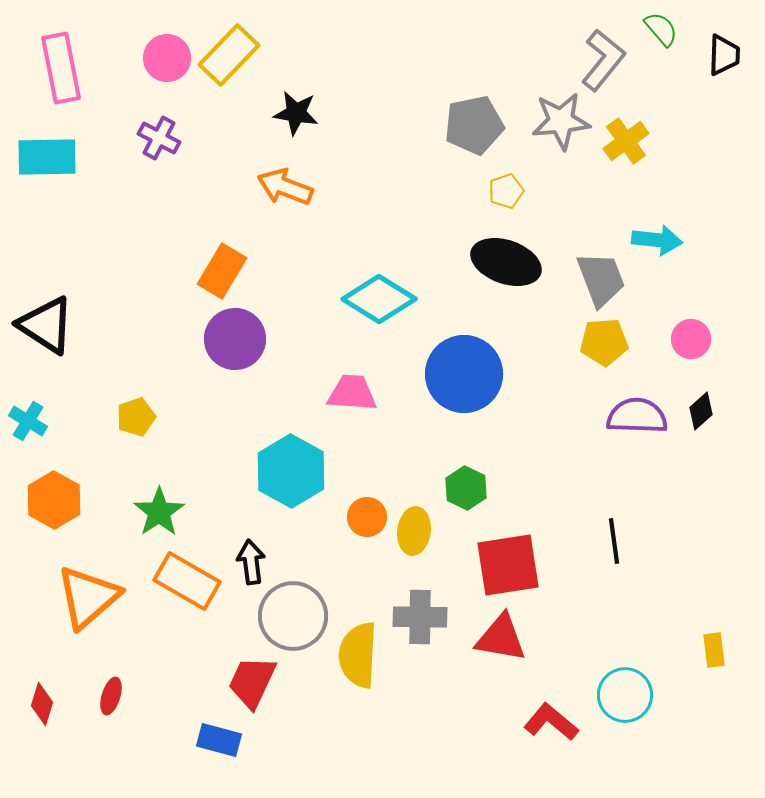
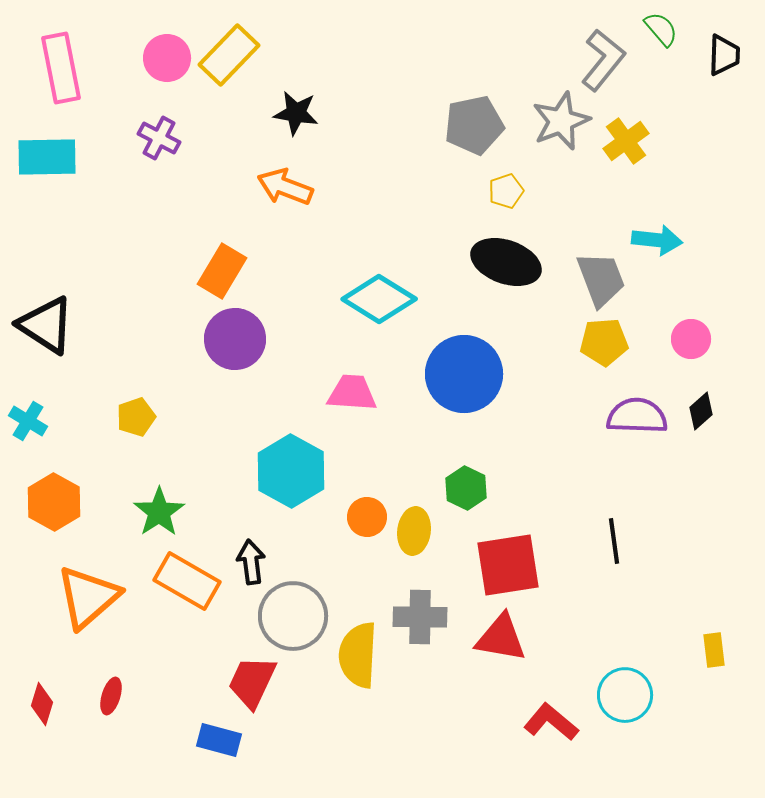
gray star at (561, 121): rotated 16 degrees counterclockwise
orange hexagon at (54, 500): moved 2 px down
